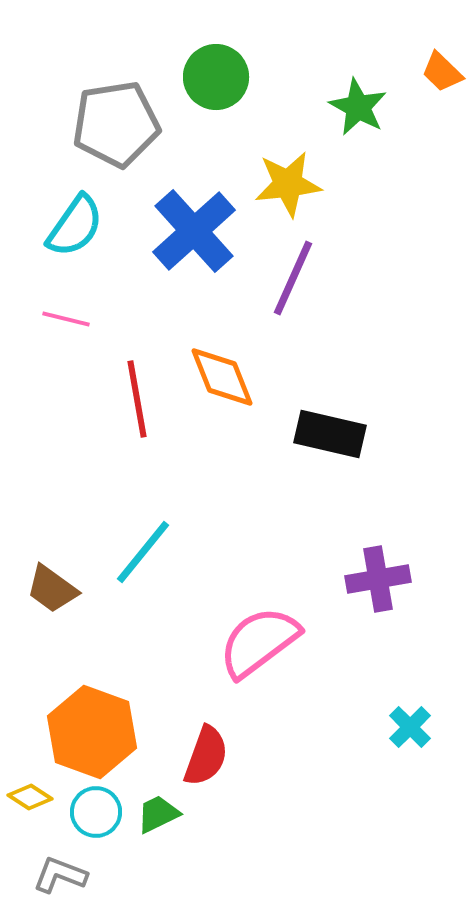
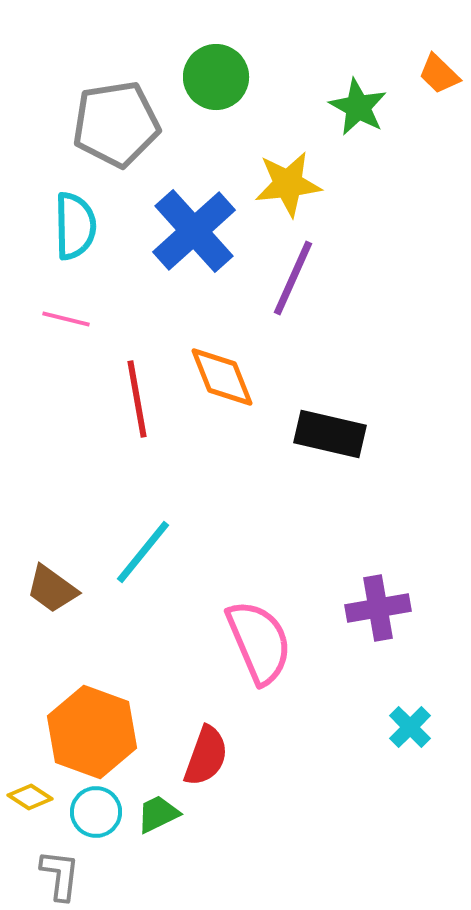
orange trapezoid: moved 3 px left, 2 px down
cyan semicircle: rotated 36 degrees counterclockwise
purple cross: moved 29 px down
pink semicircle: rotated 104 degrees clockwise
gray L-shape: rotated 76 degrees clockwise
